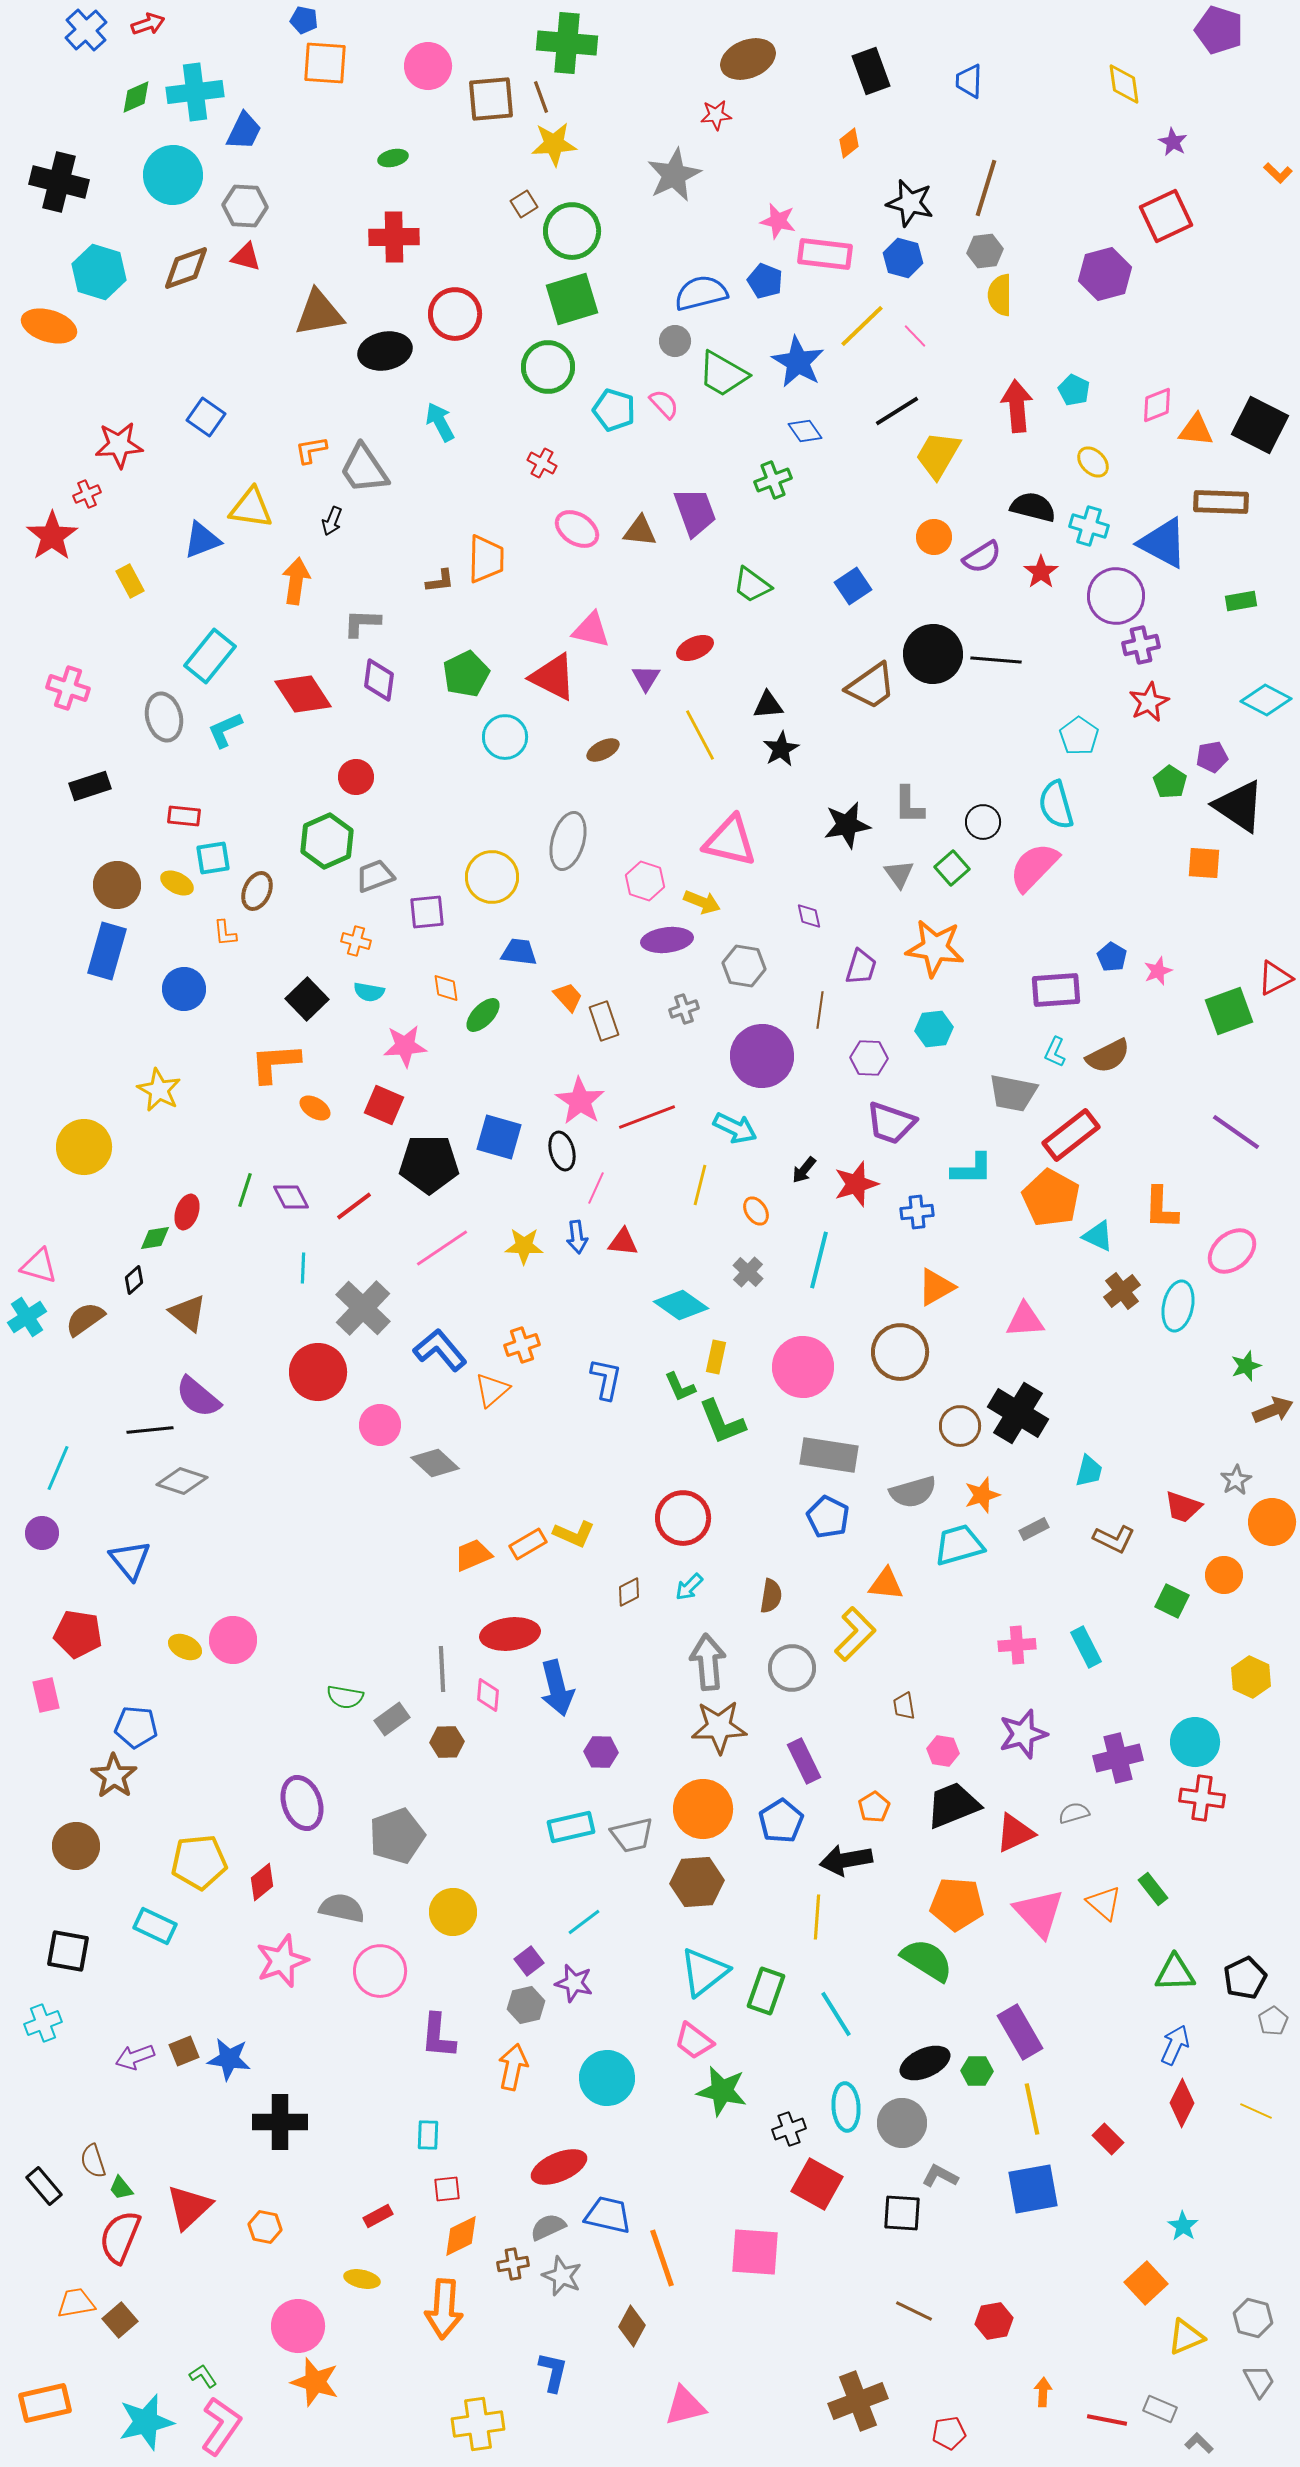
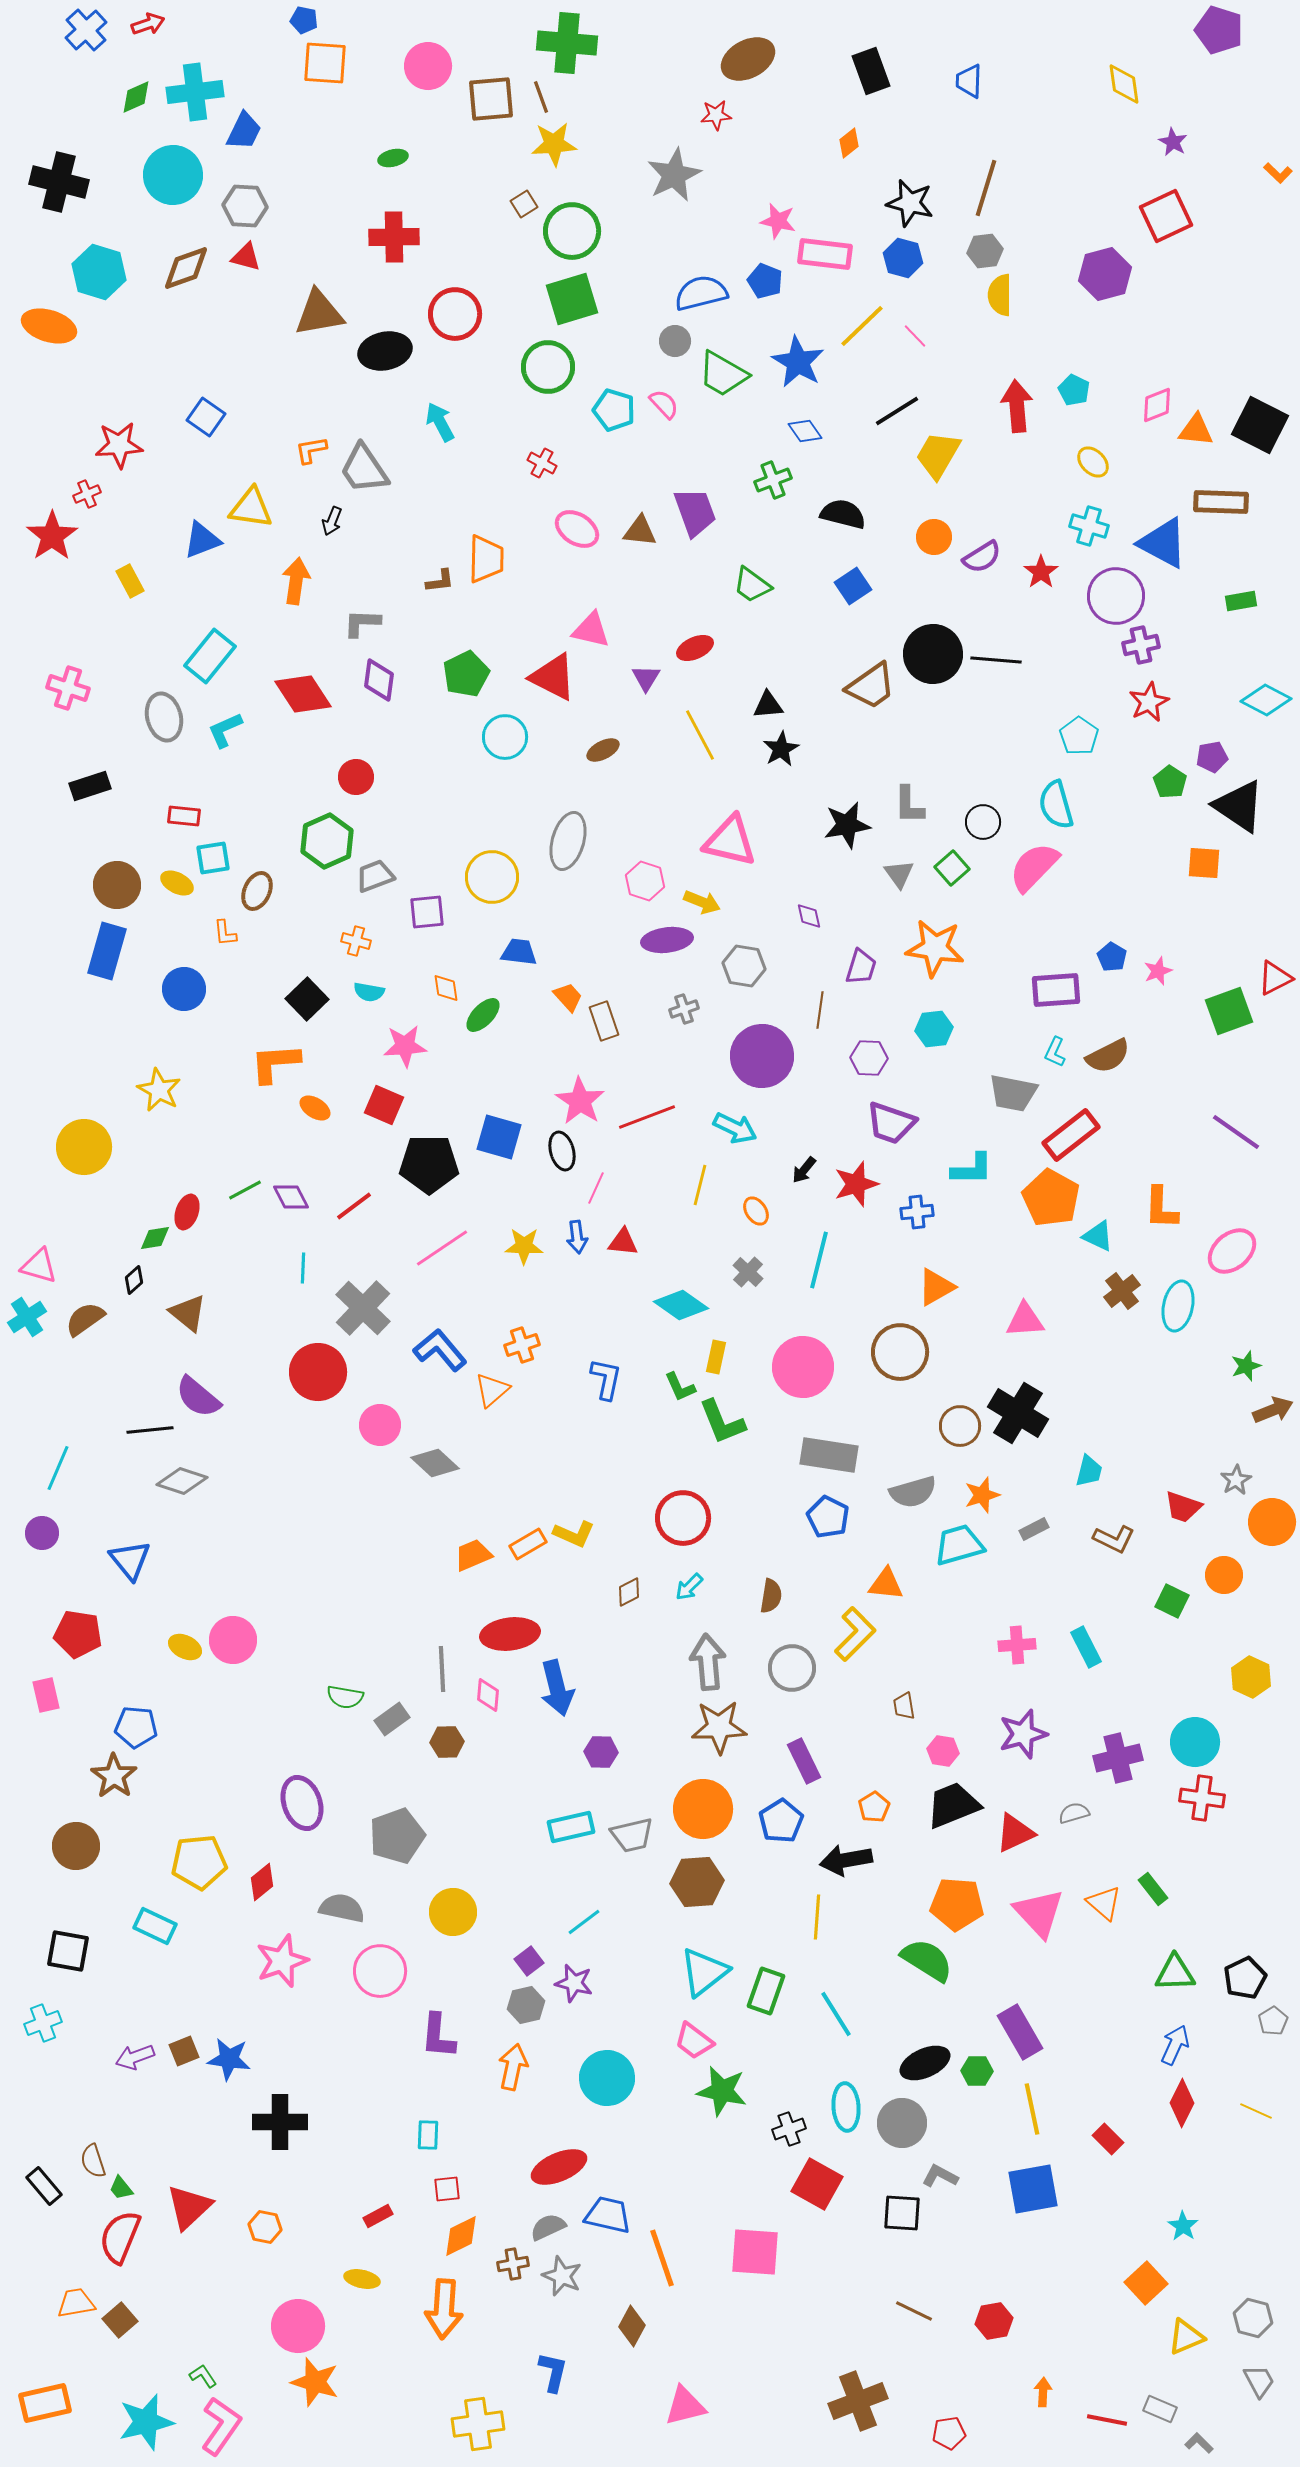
brown ellipse at (748, 59): rotated 6 degrees counterclockwise
black semicircle at (1033, 507): moved 190 px left, 7 px down
green line at (245, 1190): rotated 44 degrees clockwise
